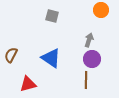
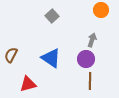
gray square: rotated 32 degrees clockwise
gray arrow: moved 3 px right
purple circle: moved 6 px left
brown line: moved 4 px right, 1 px down
